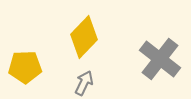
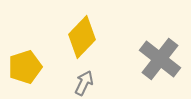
yellow diamond: moved 2 px left
yellow pentagon: rotated 16 degrees counterclockwise
